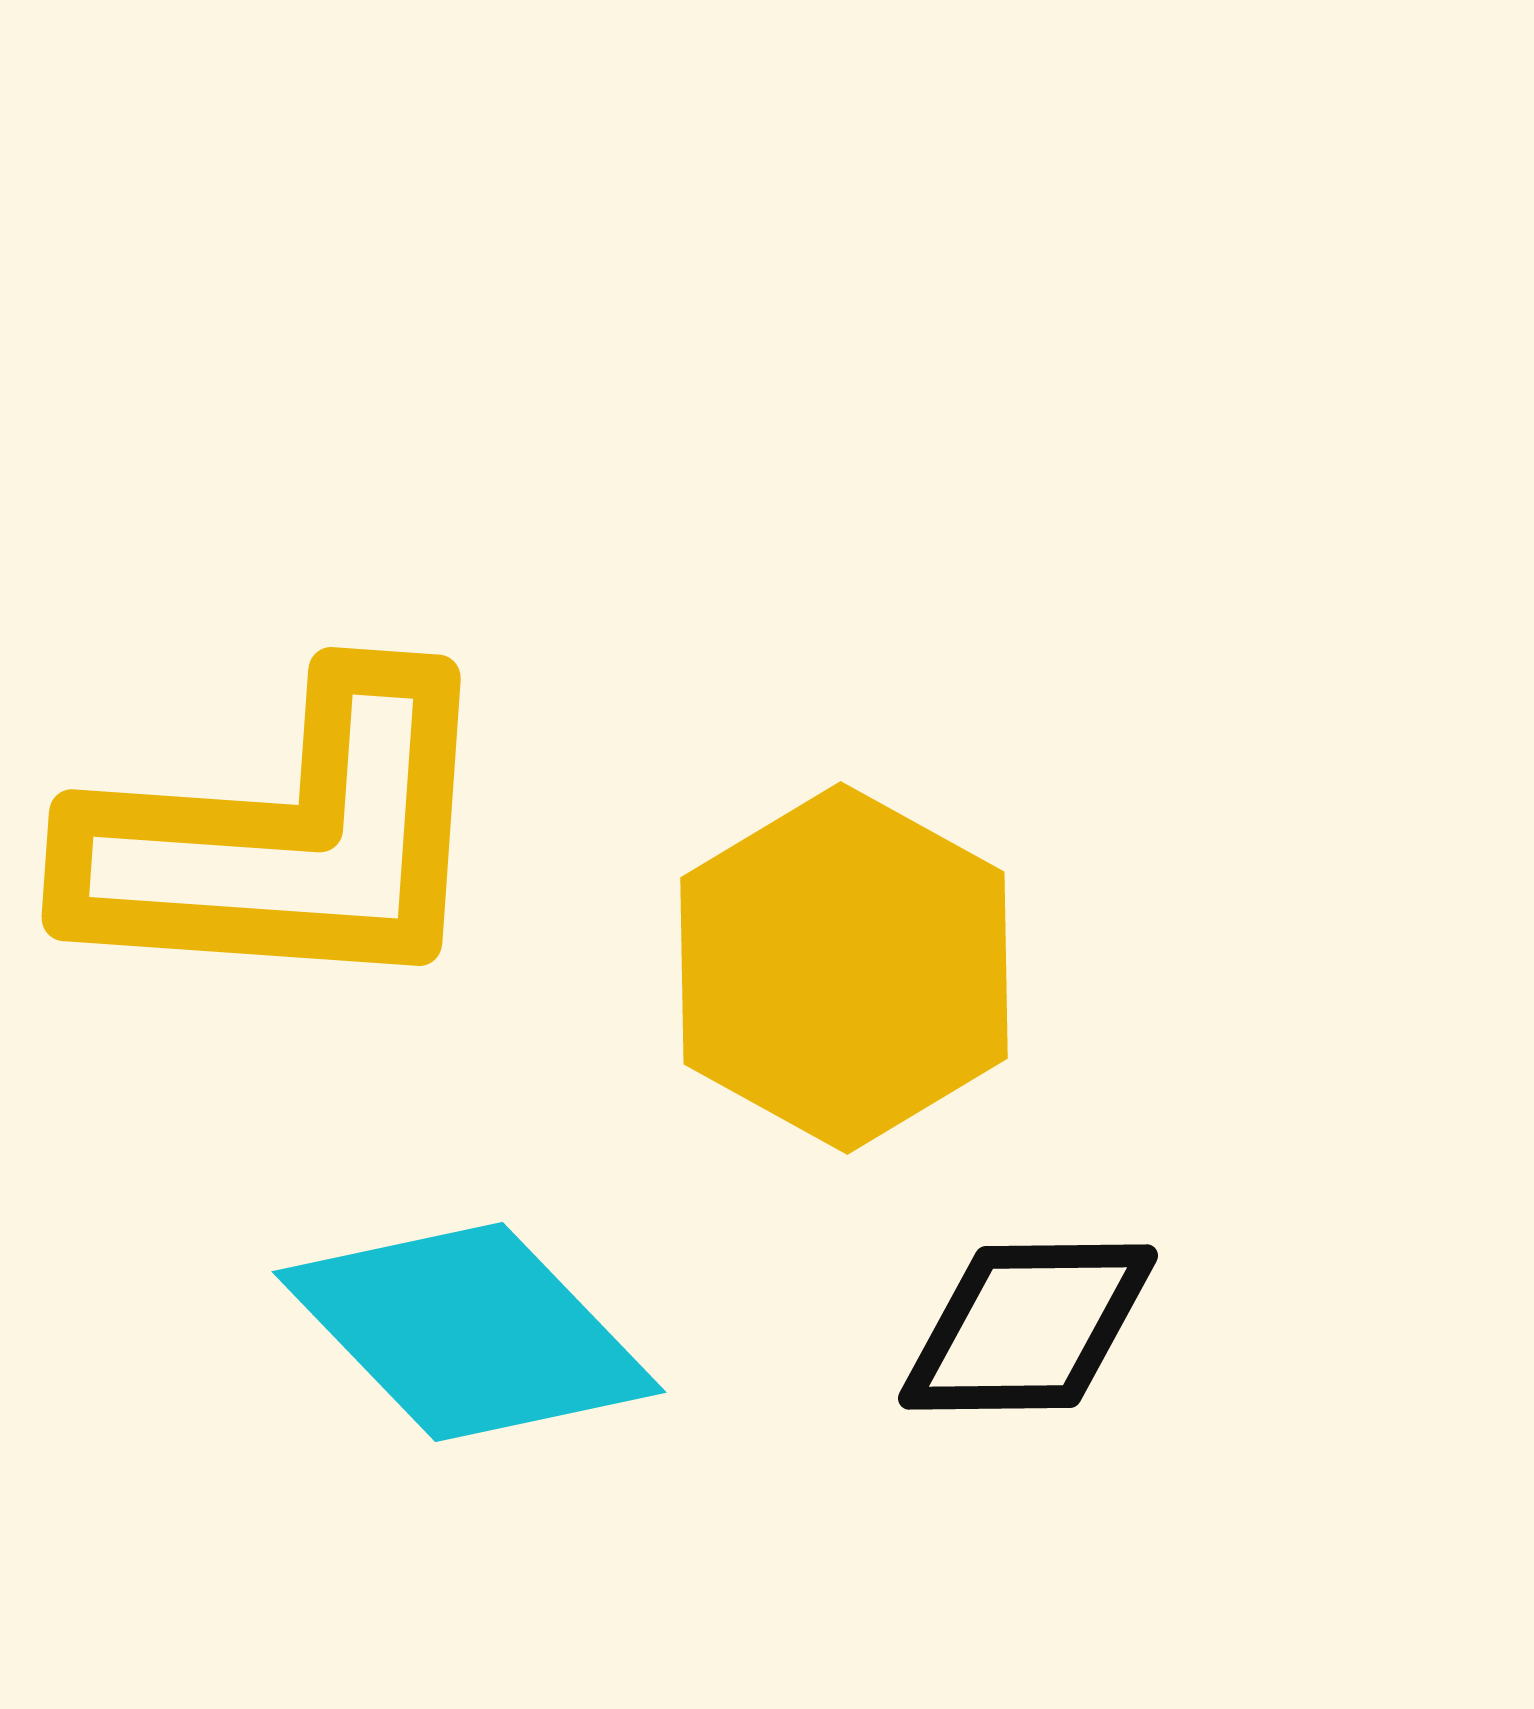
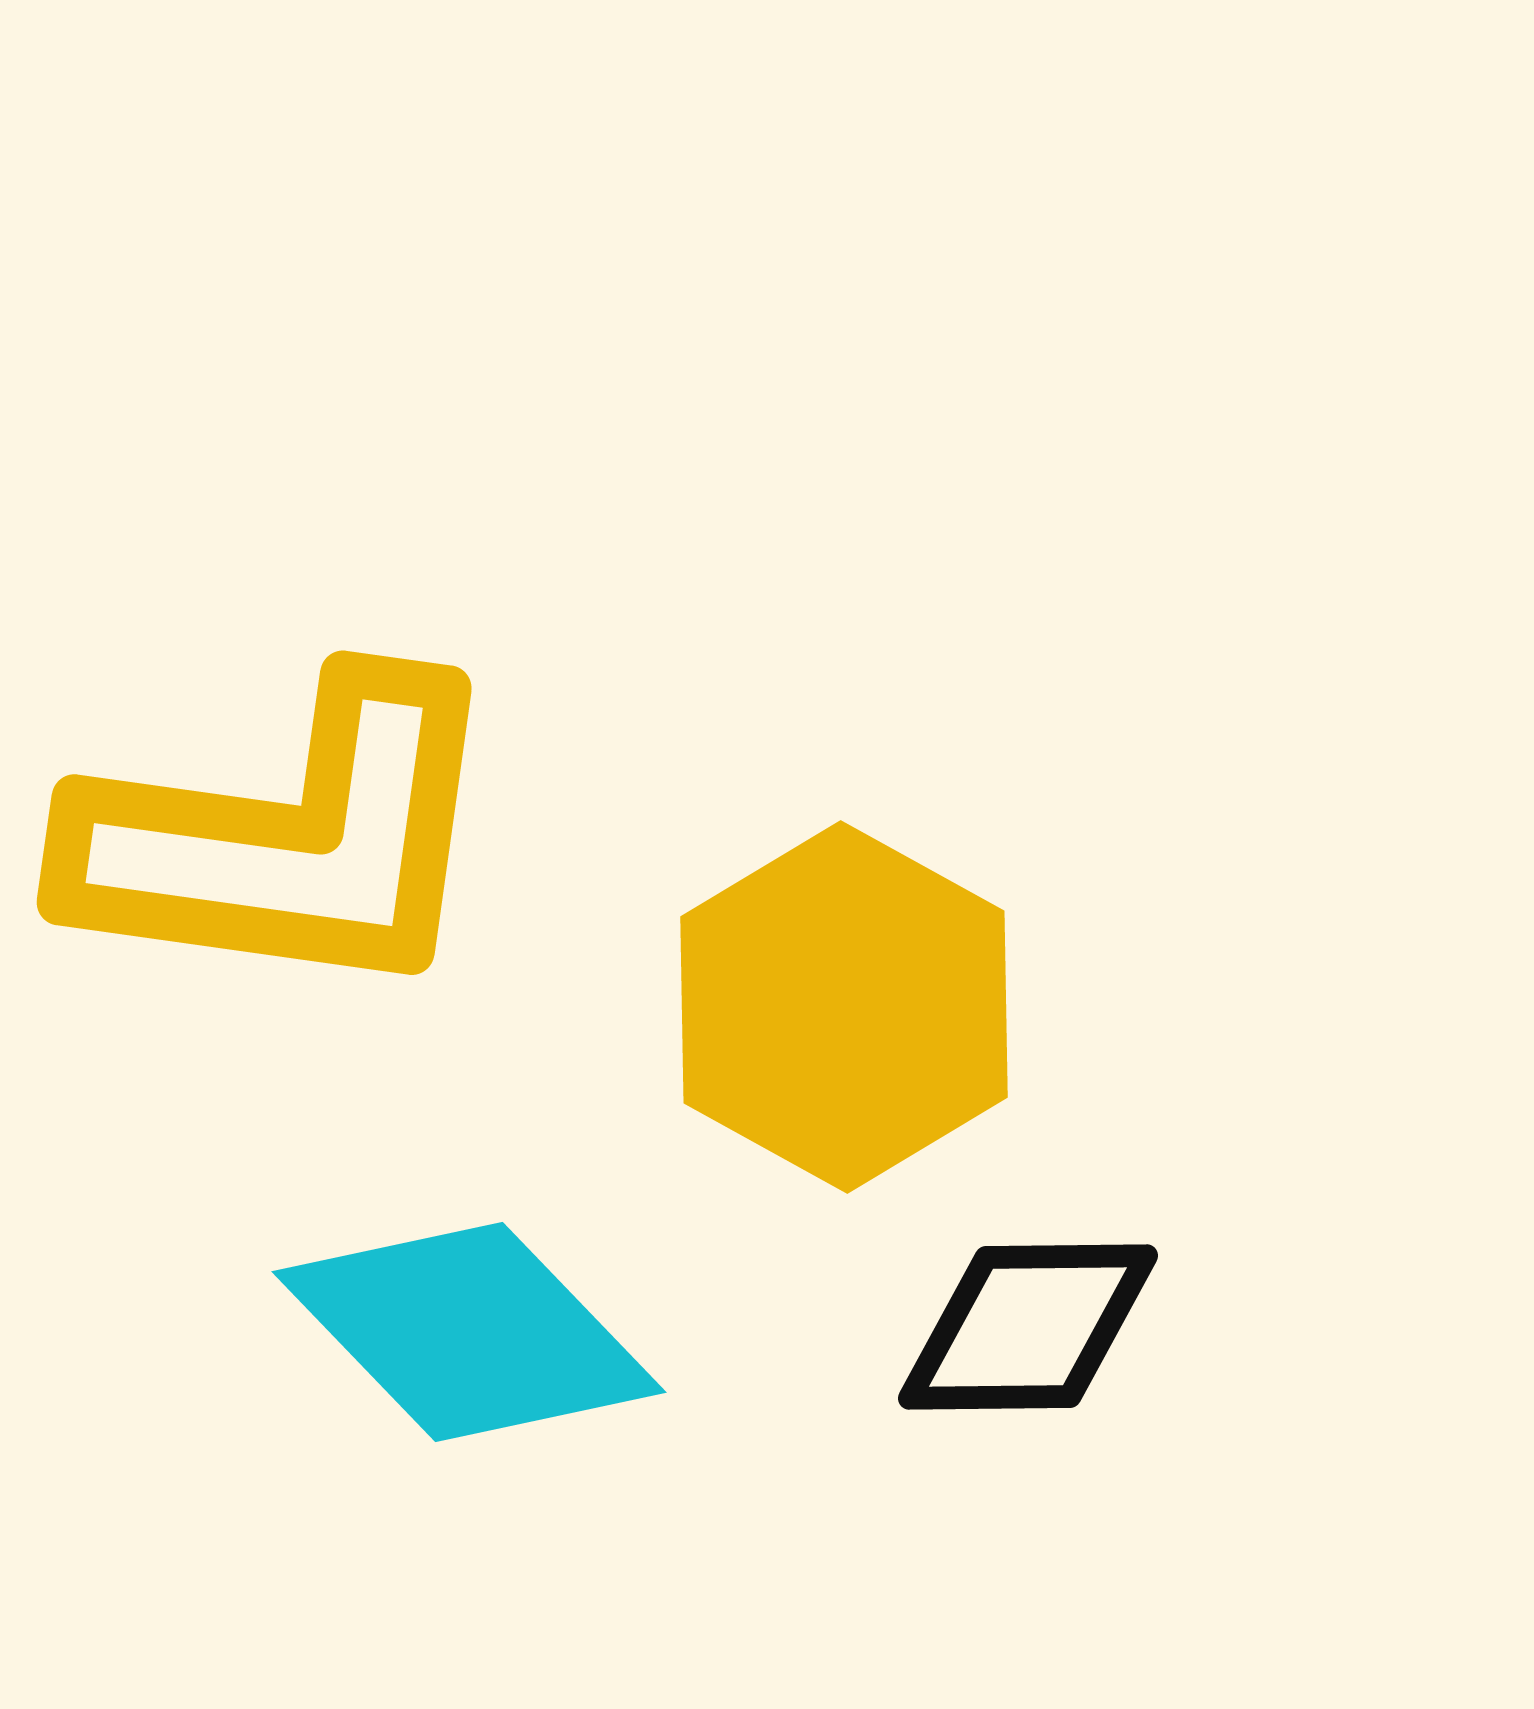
yellow L-shape: rotated 4 degrees clockwise
yellow hexagon: moved 39 px down
